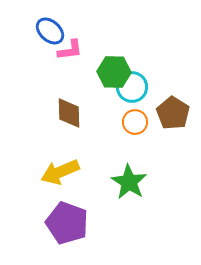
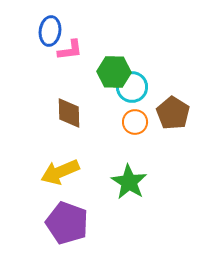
blue ellipse: rotated 56 degrees clockwise
